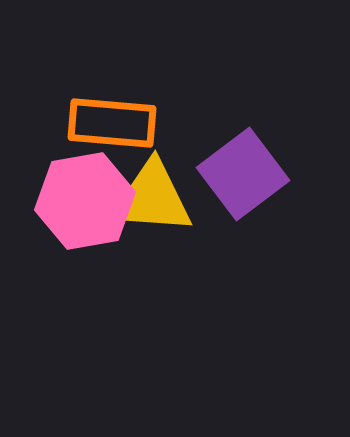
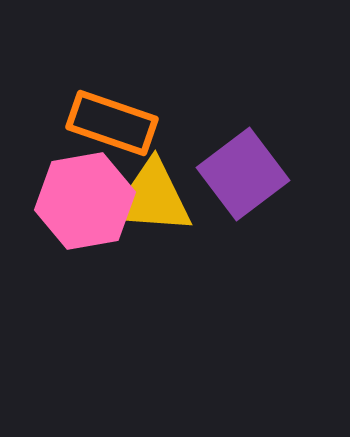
orange rectangle: rotated 14 degrees clockwise
